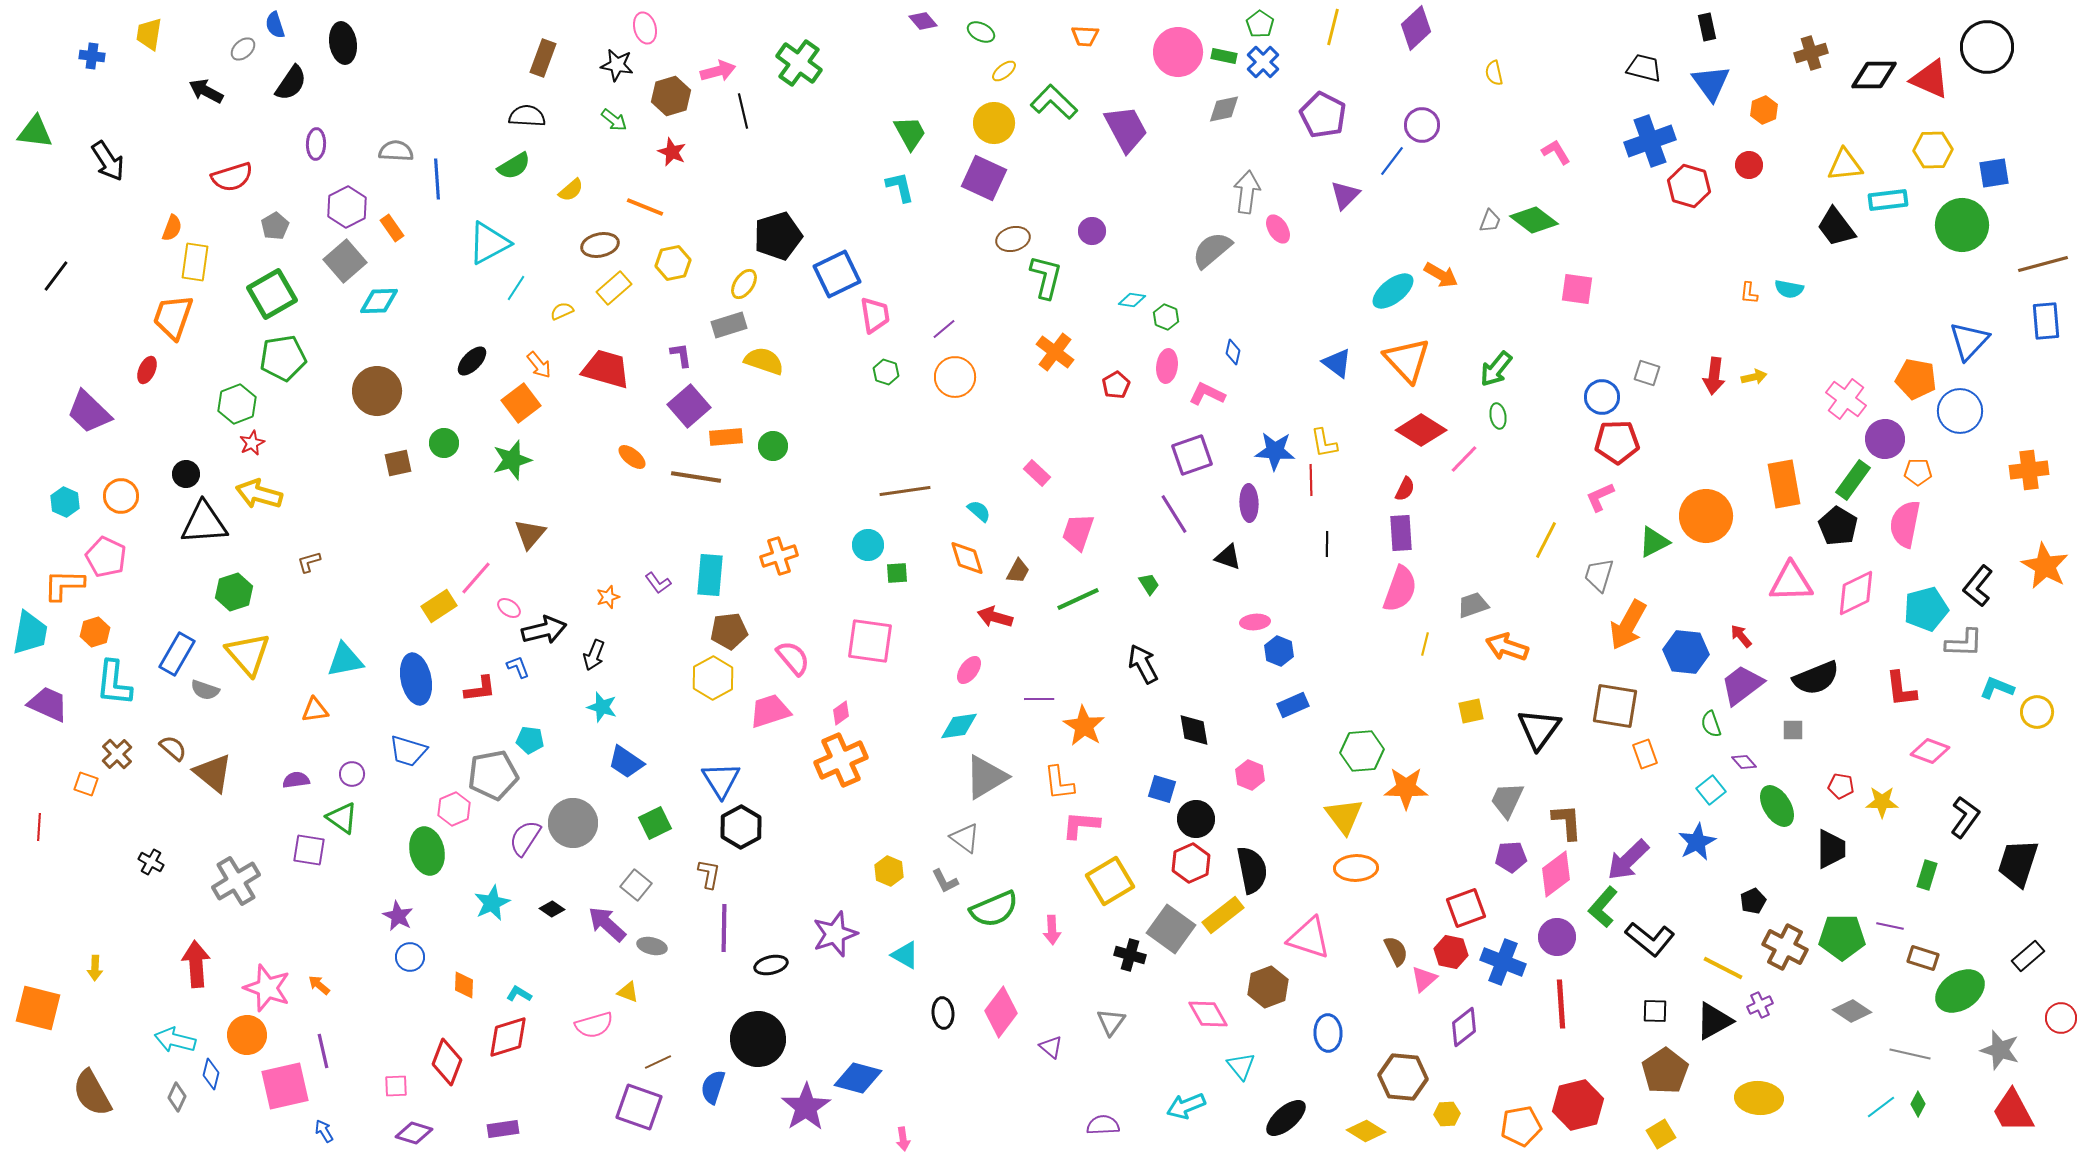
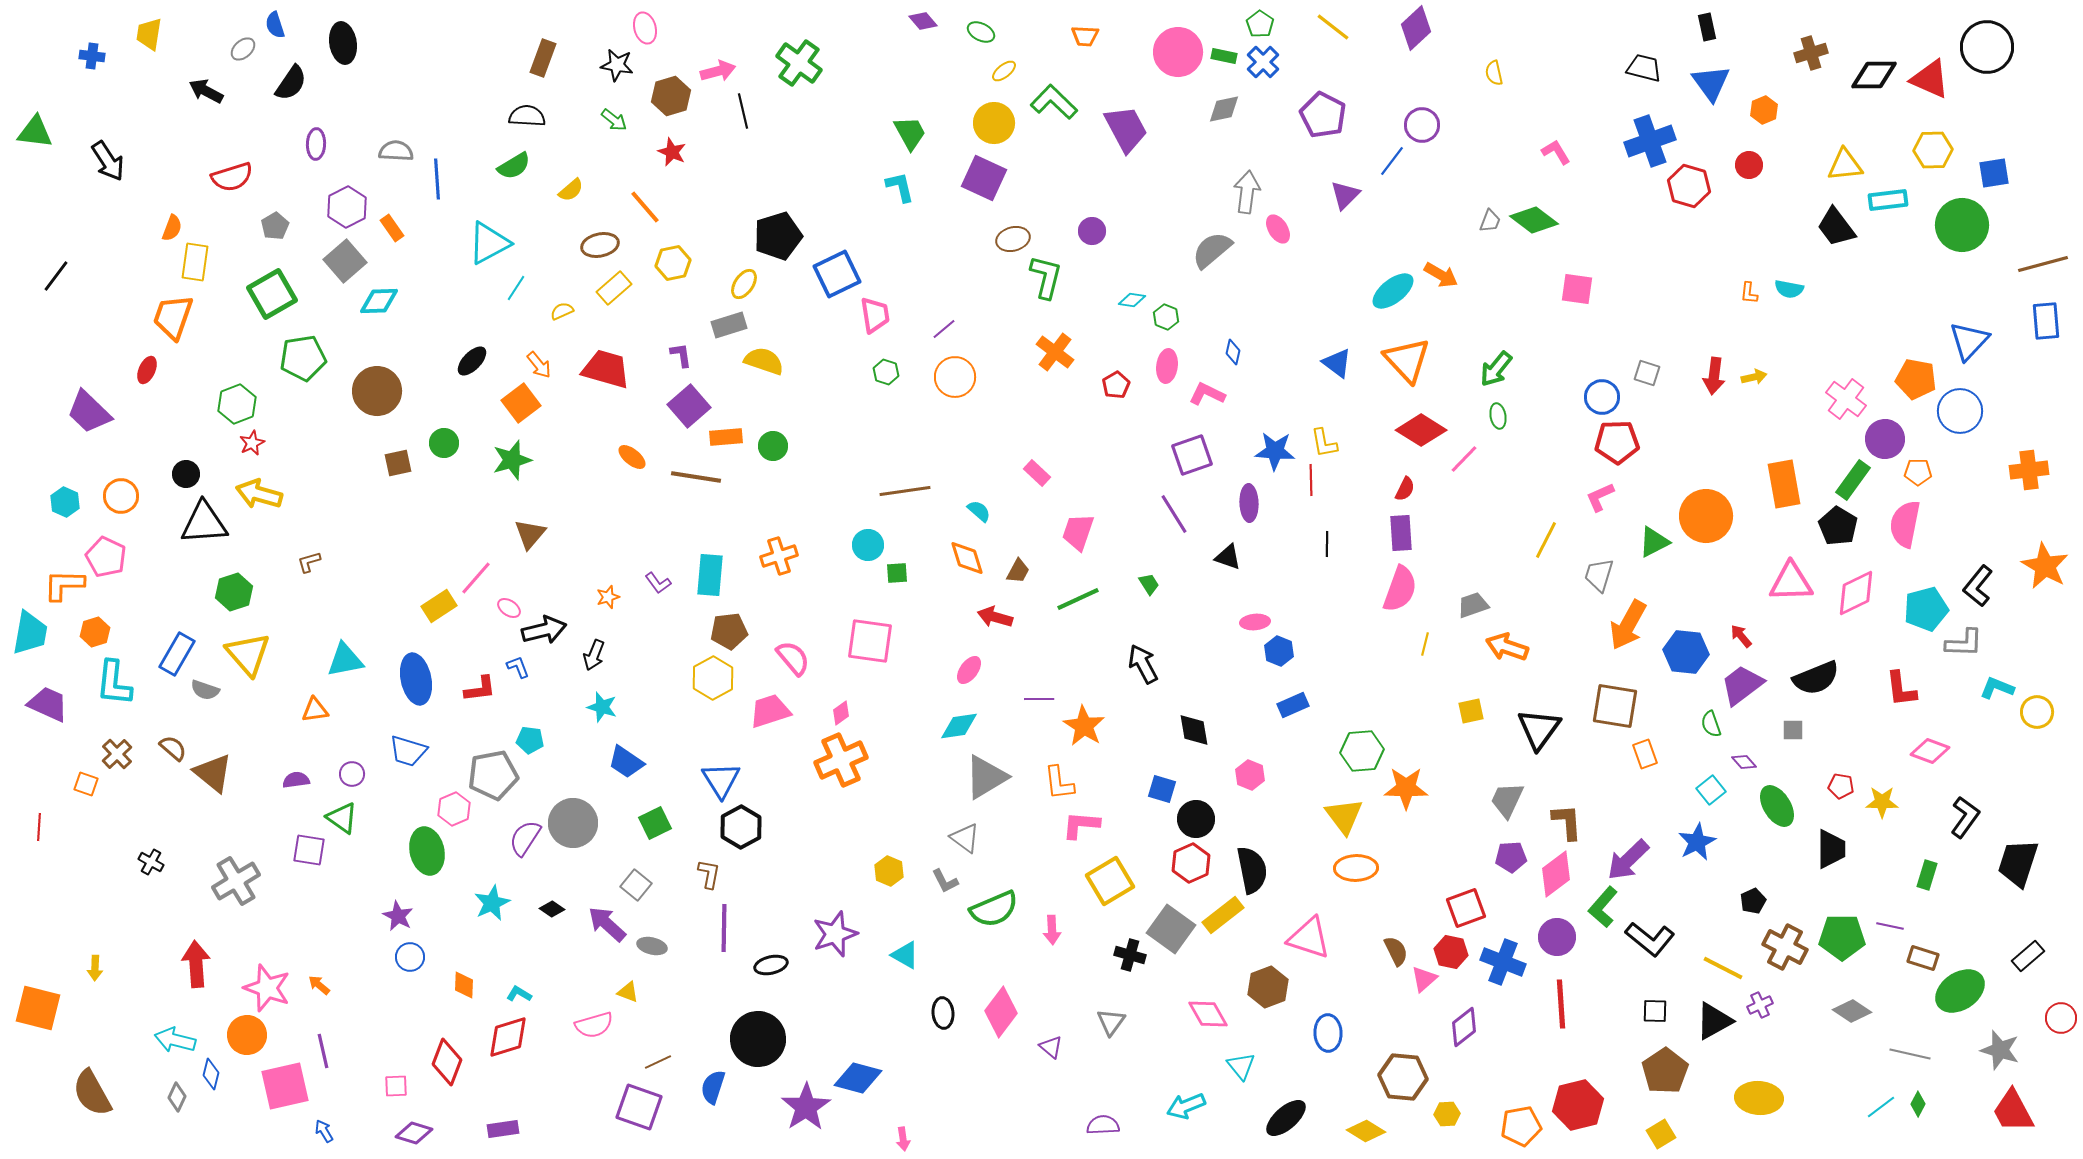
yellow line at (1333, 27): rotated 66 degrees counterclockwise
orange line at (645, 207): rotated 27 degrees clockwise
green pentagon at (283, 358): moved 20 px right
